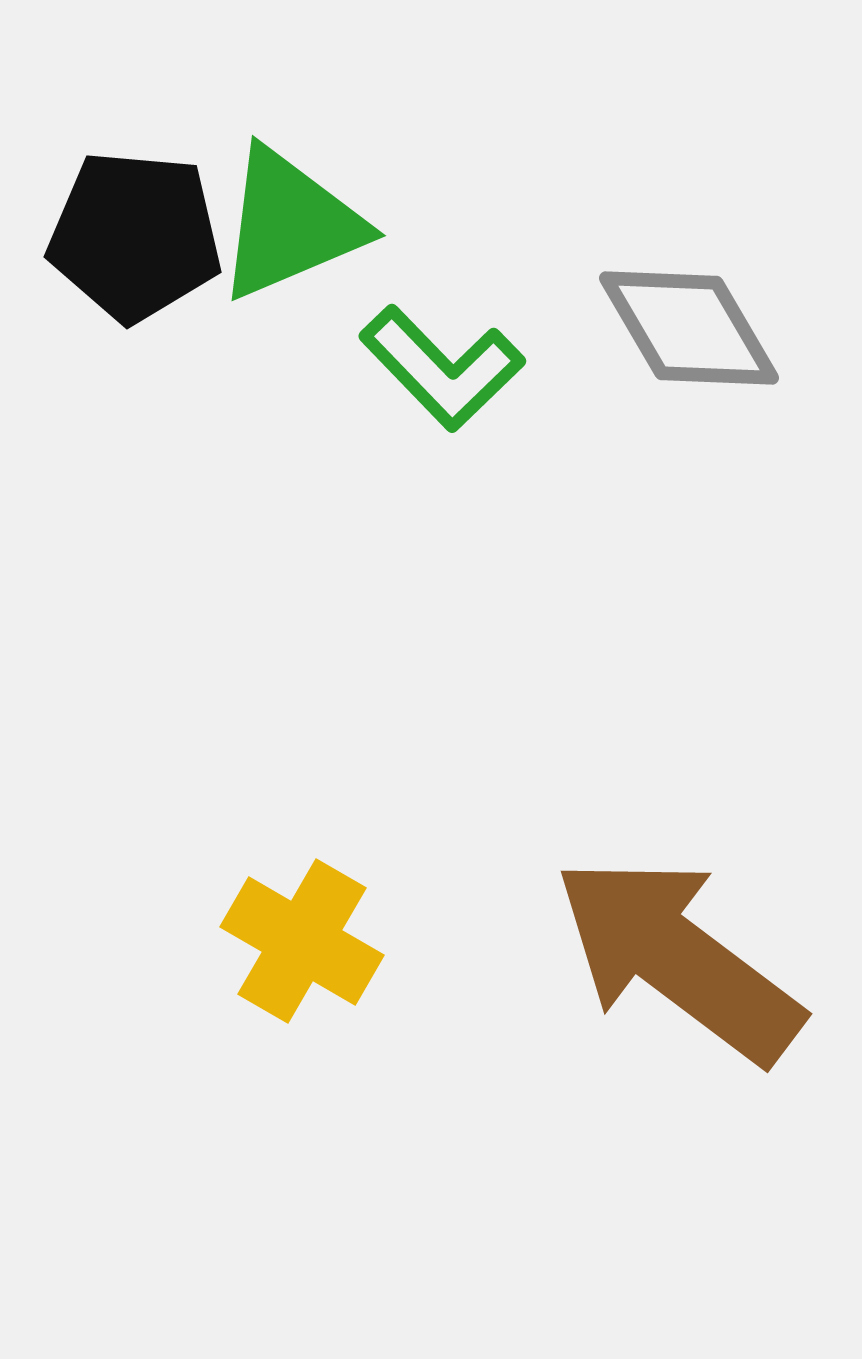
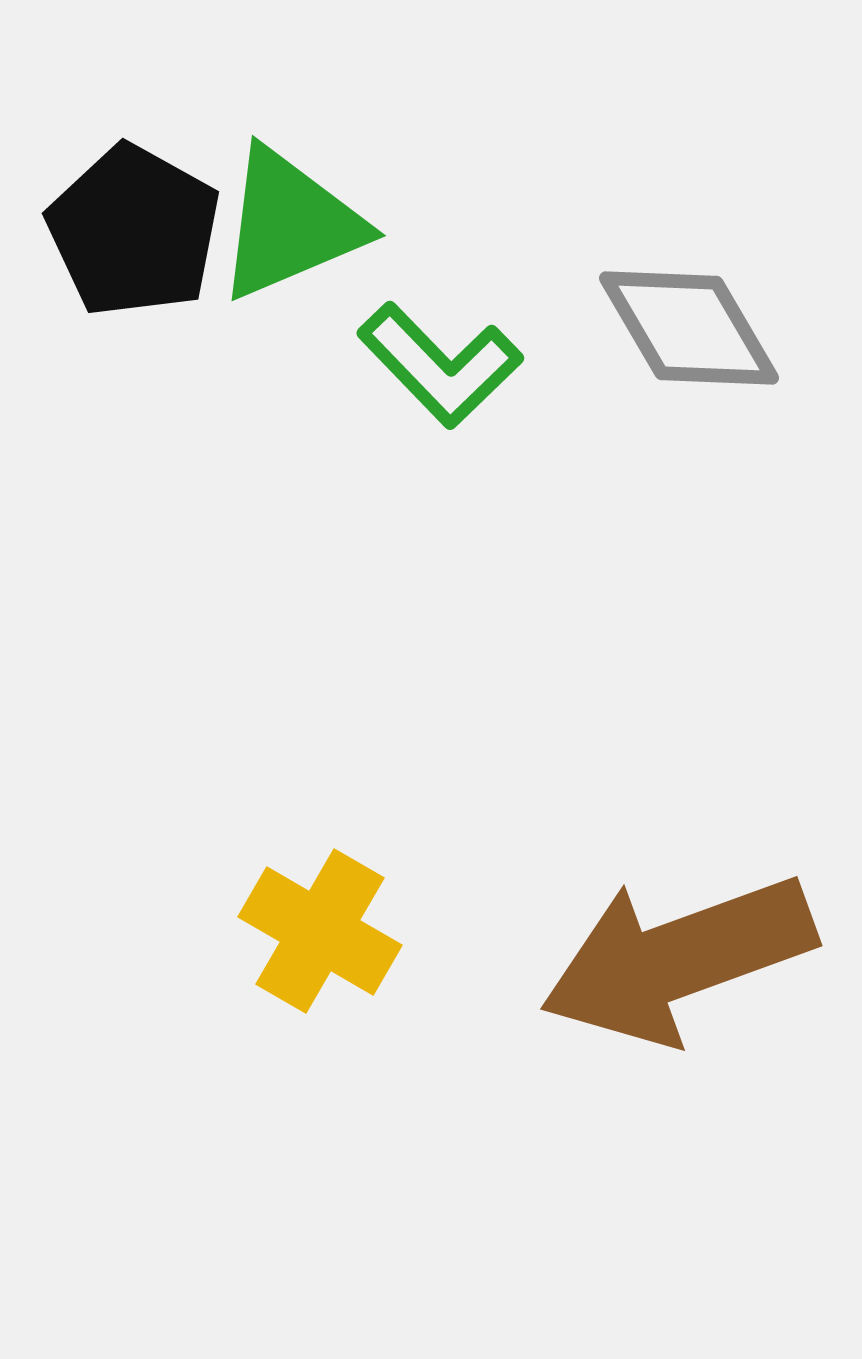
black pentagon: moved 1 px left, 5 px up; rotated 24 degrees clockwise
green L-shape: moved 2 px left, 3 px up
yellow cross: moved 18 px right, 10 px up
brown arrow: rotated 57 degrees counterclockwise
